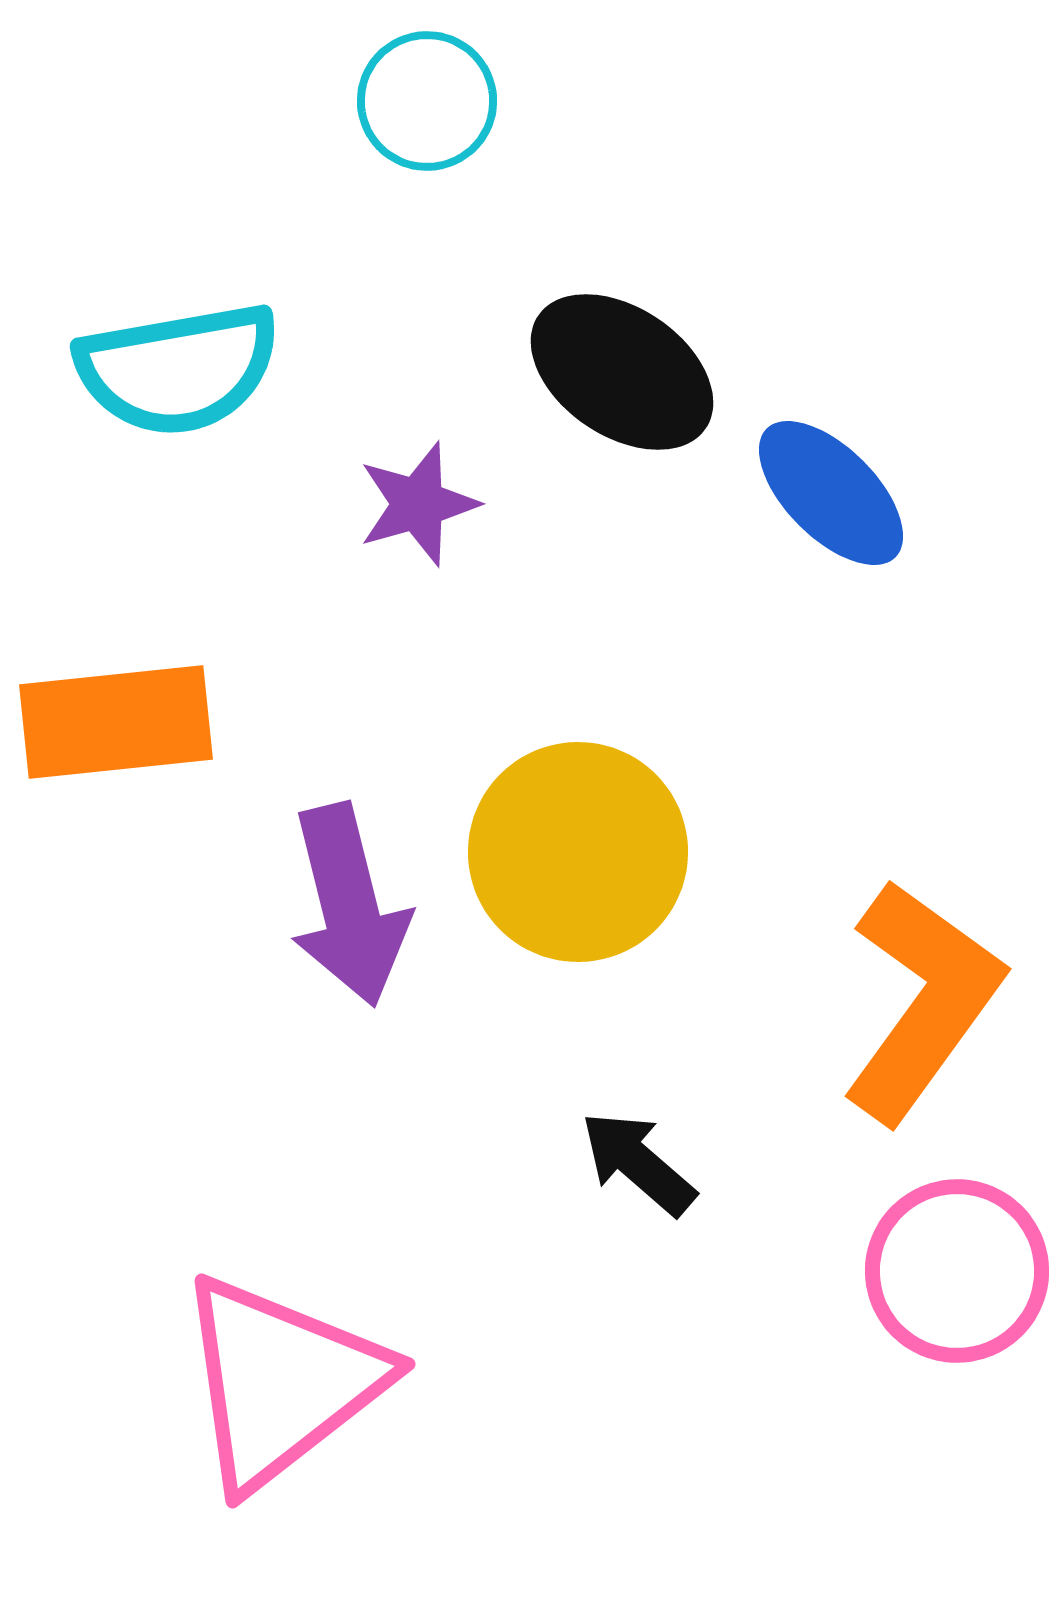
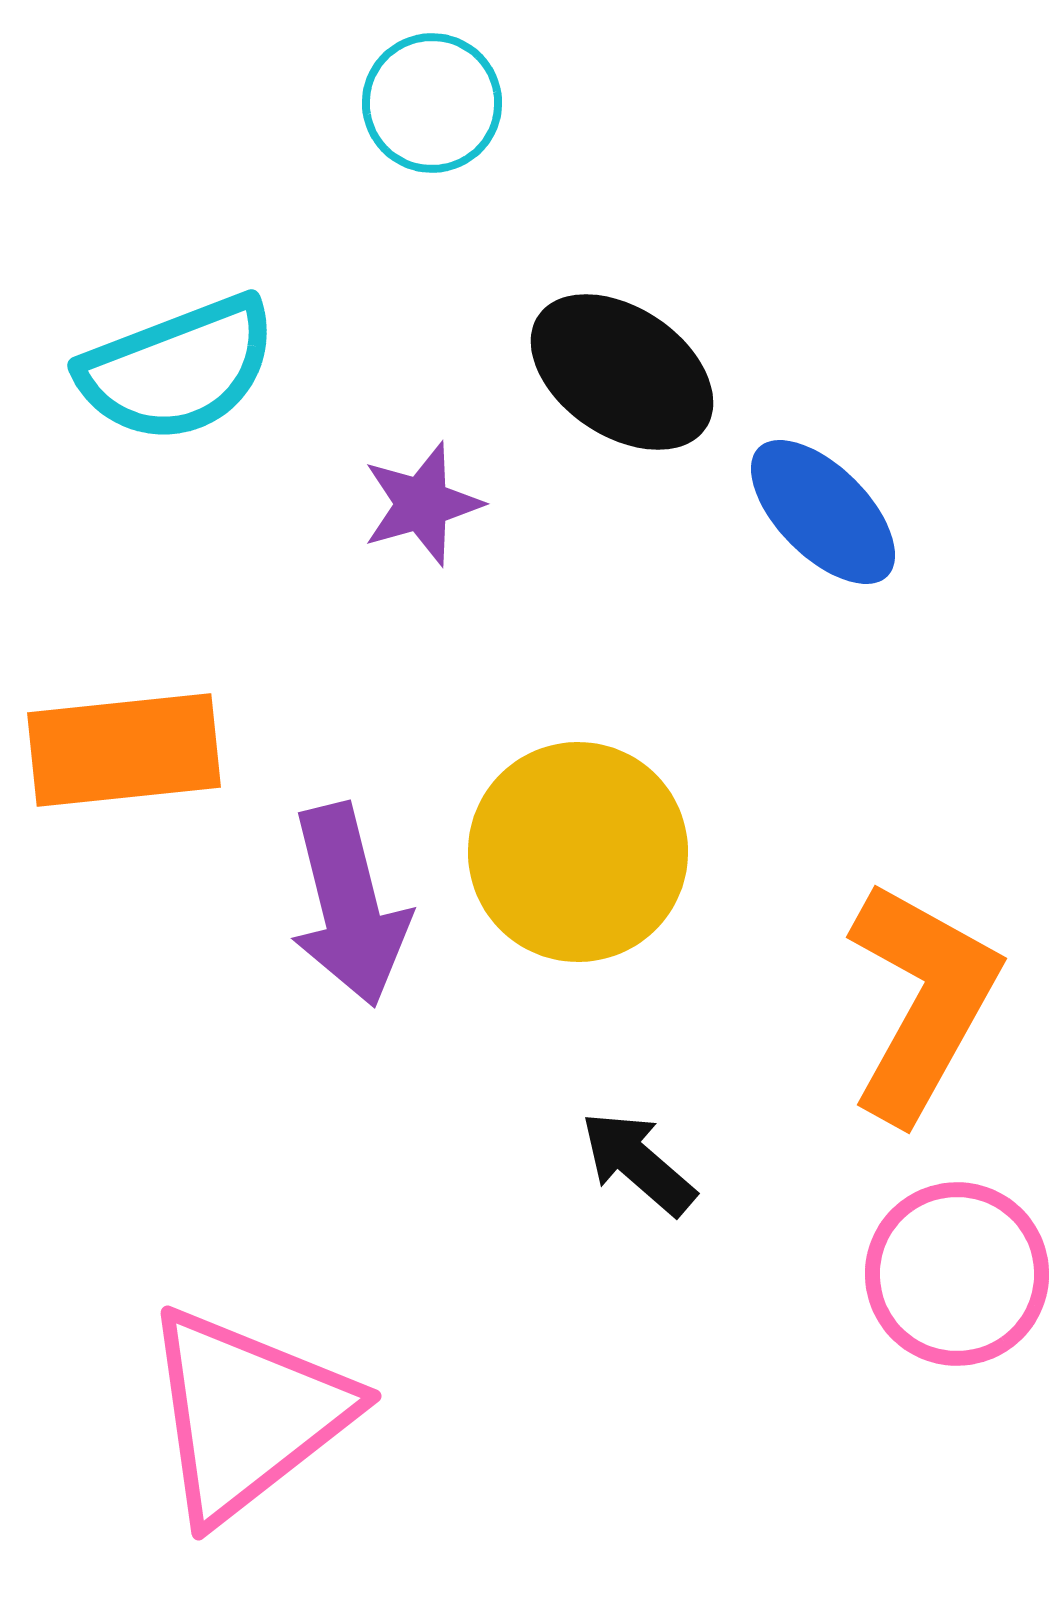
cyan circle: moved 5 px right, 2 px down
cyan semicircle: rotated 11 degrees counterclockwise
blue ellipse: moved 8 px left, 19 px down
purple star: moved 4 px right
orange rectangle: moved 8 px right, 28 px down
orange L-shape: rotated 7 degrees counterclockwise
pink circle: moved 3 px down
pink triangle: moved 34 px left, 32 px down
